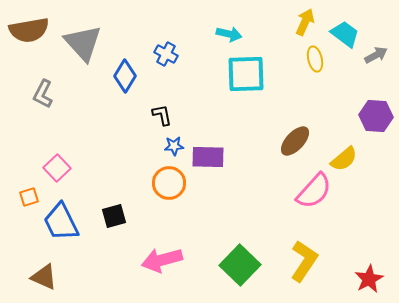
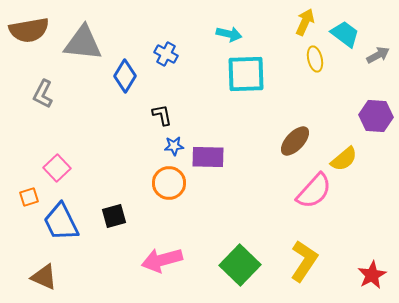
gray triangle: rotated 42 degrees counterclockwise
gray arrow: moved 2 px right
red star: moved 3 px right, 4 px up
